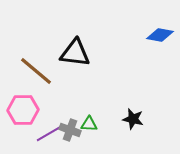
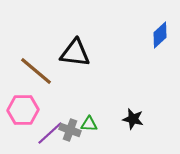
blue diamond: rotated 52 degrees counterclockwise
purple line: rotated 12 degrees counterclockwise
